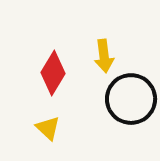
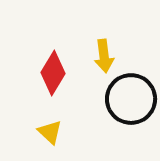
yellow triangle: moved 2 px right, 4 px down
